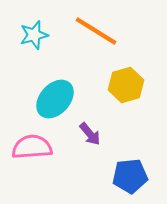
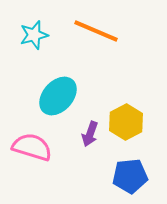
orange line: rotated 9 degrees counterclockwise
yellow hexagon: moved 37 px down; rotated 12 degrees counterclockwise
cyan ellipse: moved 3 px right, 3 px up
purple arrow: rotated 60 degrees clockwise
pink semicircle: rotated 21 degrees clockwise
